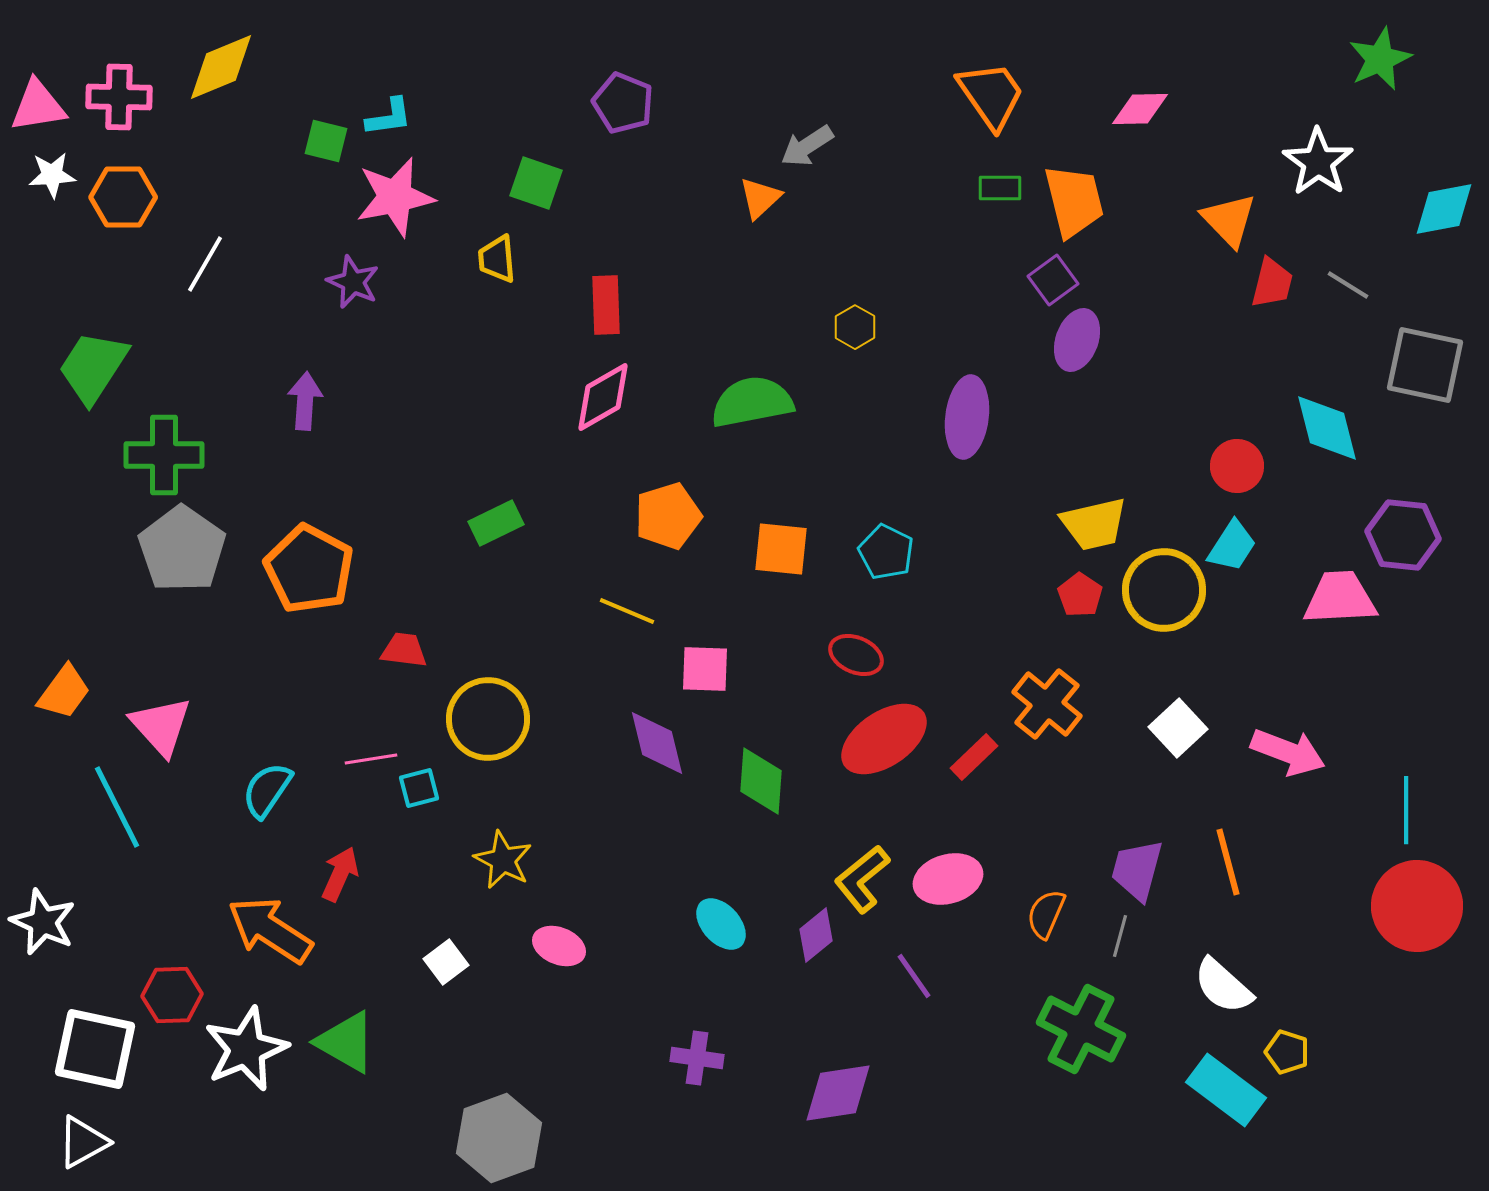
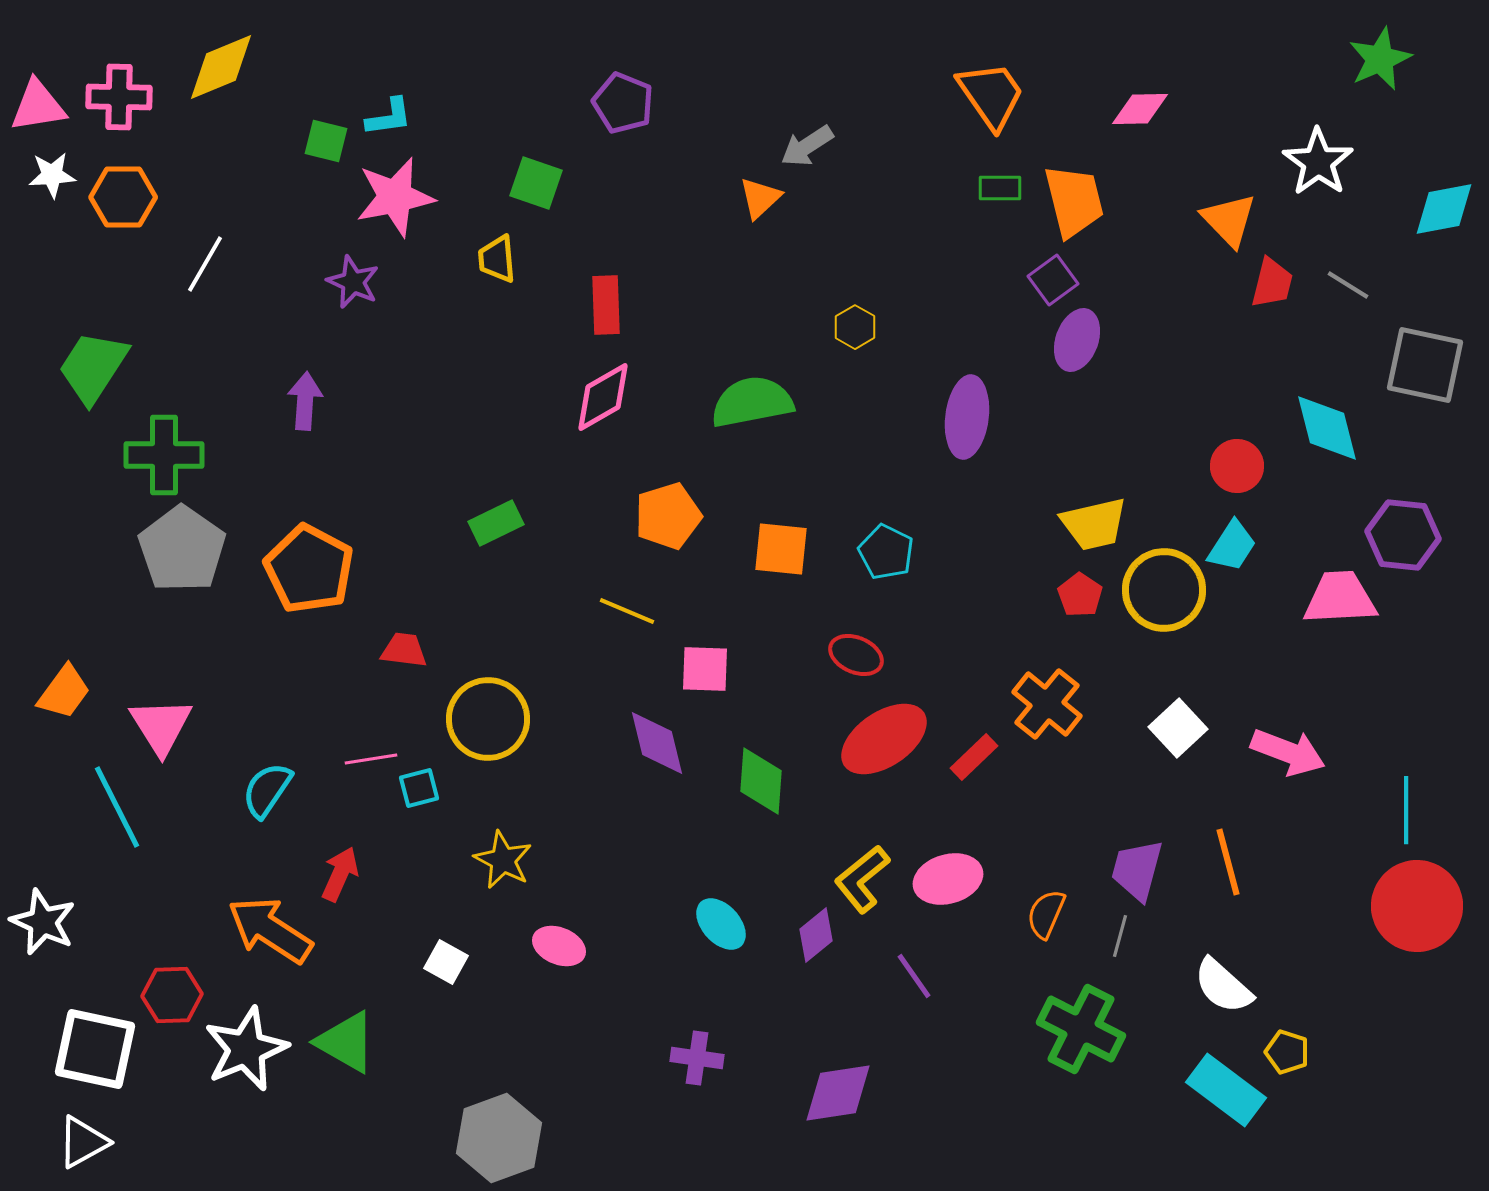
pink triangle at (161, 726): rotated 10 degrees clockwise
white square at (446, 962): rotated 24 degrees counterclockwise
